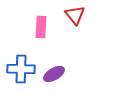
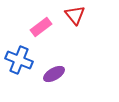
pink rectangle: rotated 50 degrees clockwise
blue cross: moved 2 px left, 9 px up; rotated 20 degrees clockwise
